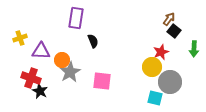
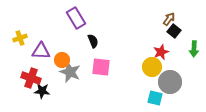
purple rectangle: rotated 40 degrees counterclockwise
gray star: rotated 20 degrees counterclockwise
pink square: moved 1 px left, 14 px up
black star: moved 2 px right; rotated 21 degrees counterclockwise
